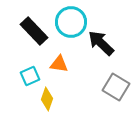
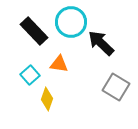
cyan square: moved 1 px up; rotated 18 degrees counterclockwise
